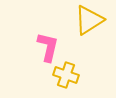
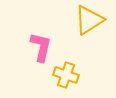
pink L-shape: moved 7 px left
